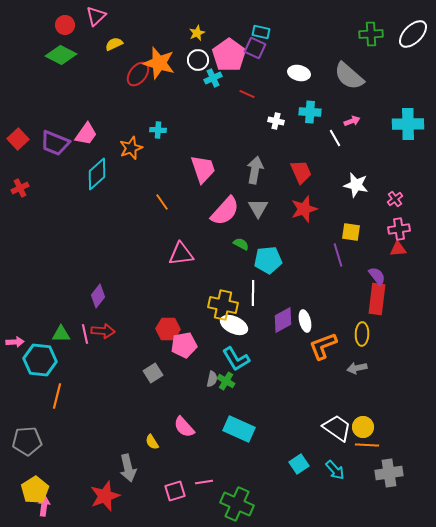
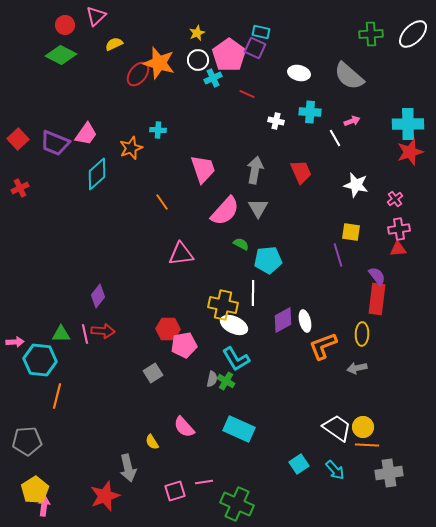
red star at (304, 209): moved 106 px right, 57 px up
